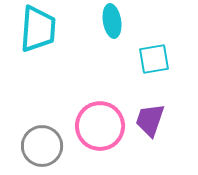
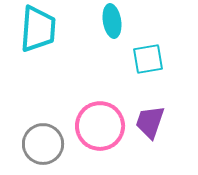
cyan square: moved 6 px left
purple trapezoid: moved 2 px down
gray circle: moved 1 px right, 2 px up
